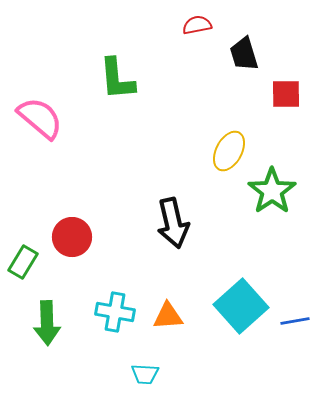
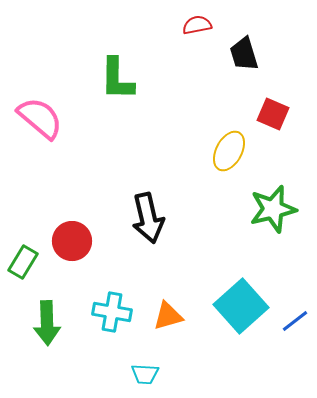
green L-shape: rotated 6 degrees clockwise
red square: moved 13 px left, 20 px down; rotated 24 degrees clockwise
green star: moved 1 px right, 18 px down; rotated 21 degrees clockwise
black arrow: moved 25 px left, 5 px up
red circle: moved 4 px down
cyan cross: moved 3 px left
orange triangle: rotated 12 degrees counterclockwise
blue line: rotated 28 degrees counterclockwise
